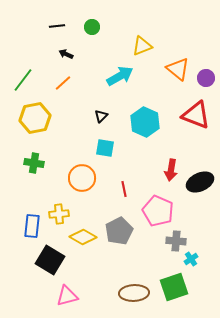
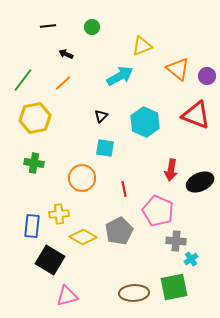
black line: moved 9 px left
purple circle: moved 1 px right, 2 px up
green square: rotated 8 degrees clockwise
